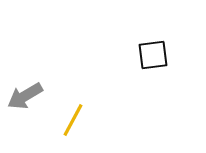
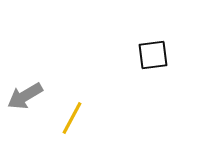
yellow line: moved 1 px left, 2 px up
